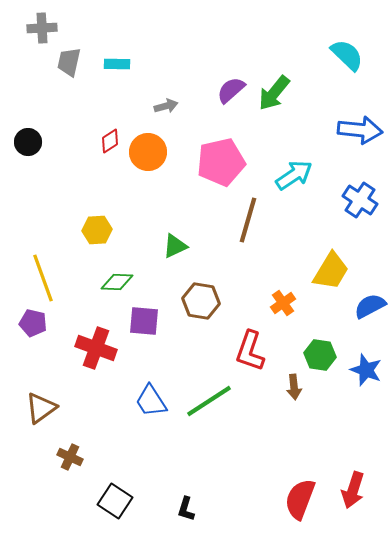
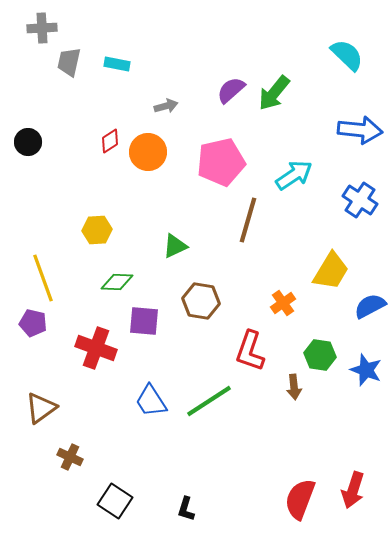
cyan rectangle: rotated 10 degrees clockwise
